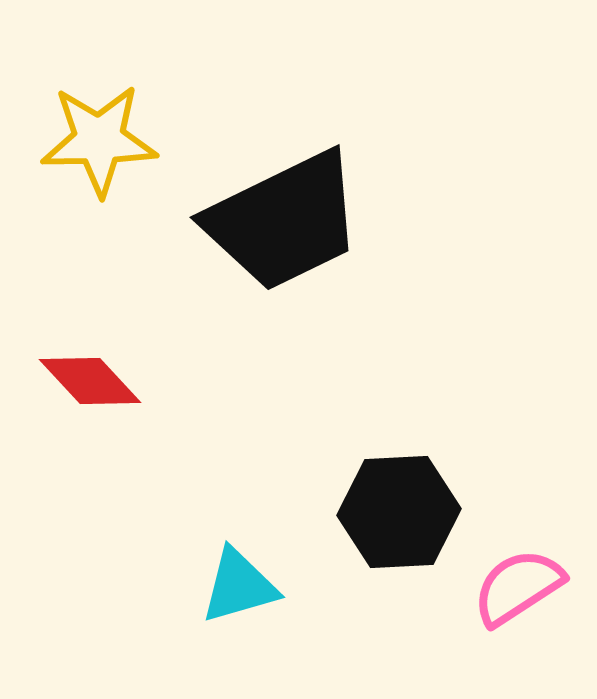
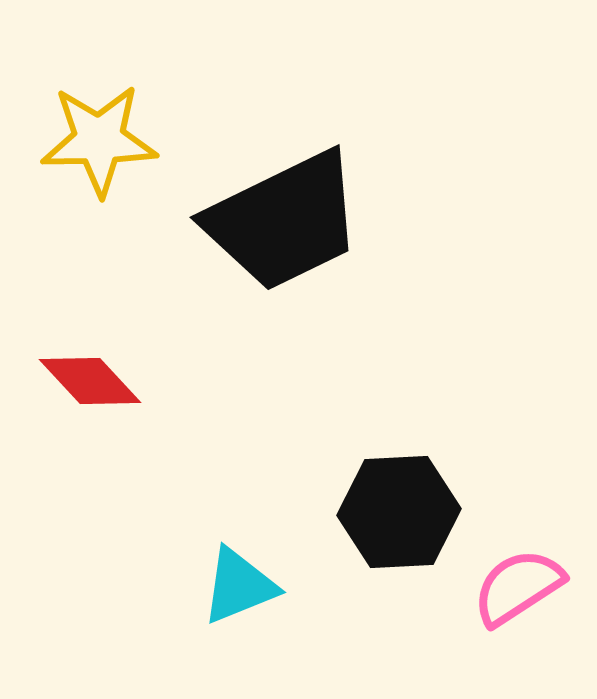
cyan triangle: rotated 6 degrees counterclockwise
